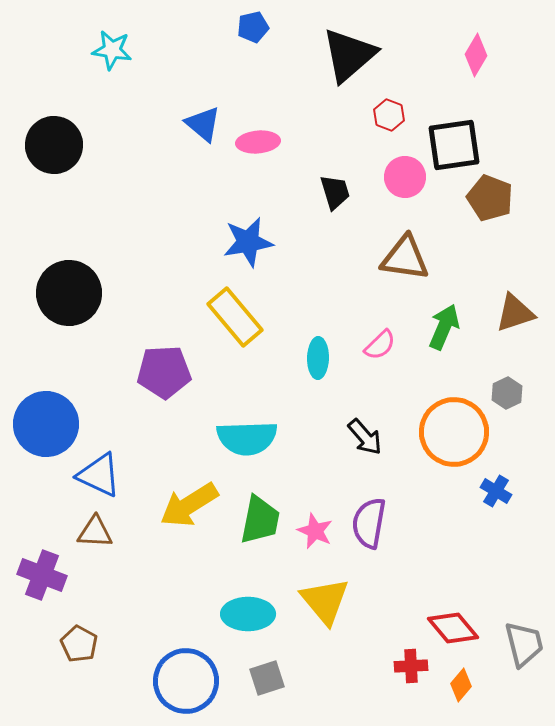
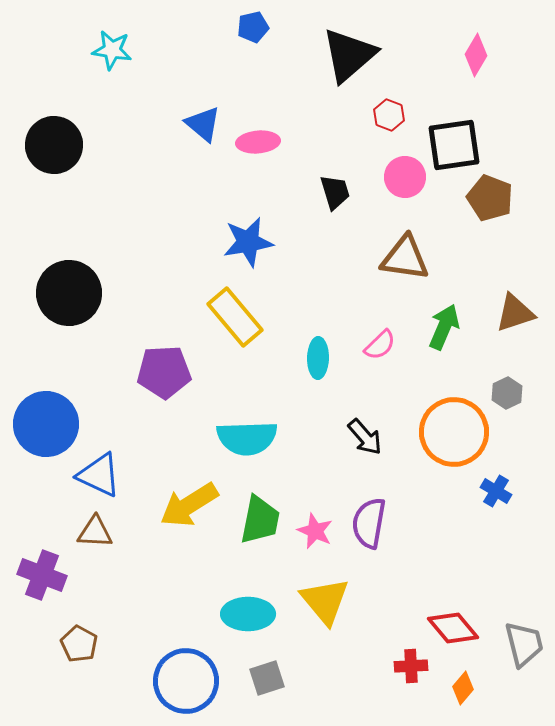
orange diamond at (461, 685): moved 2 px right, 3 px down
